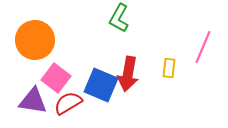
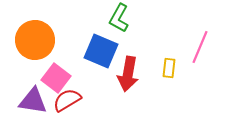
pink line: moved 3 px left
blue square: moved 34 px up
red semicircle: moved 1 px left, 3 px up
